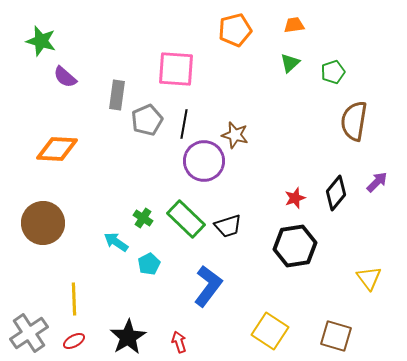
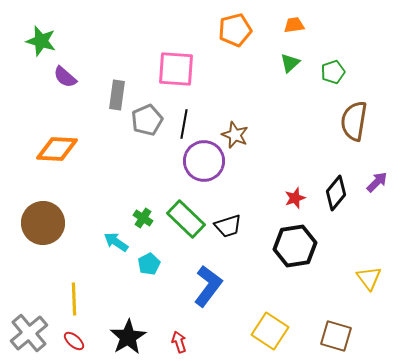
brown star: rotated 8 degrees clockwise
gray cross: rotated 6 degrees counterclockwise
red ellipse: rotated 70 degrees clockwise
